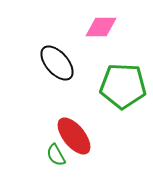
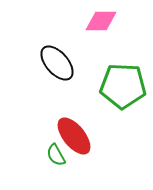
pink diamond: moved 6 px up
